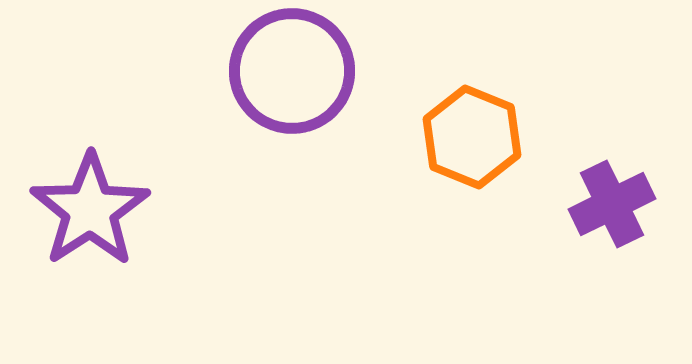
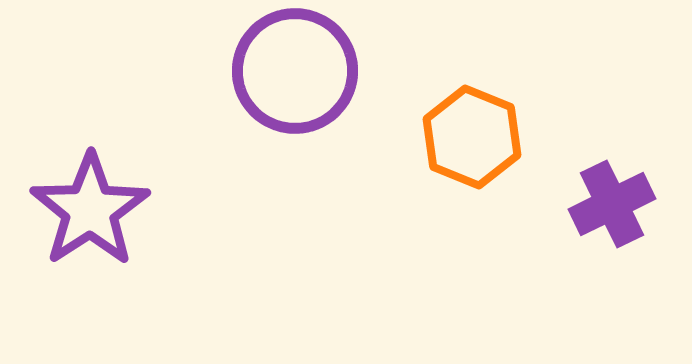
purple circle: moved 3 px right
